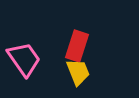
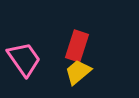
yellow trapezoid: rotated 108 degrees counterclockwise
